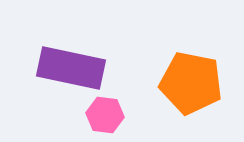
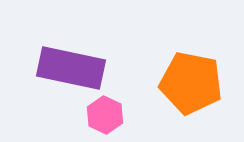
pink hexagon: rotated 18 degrees clockwise
